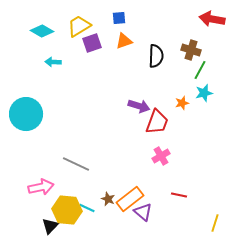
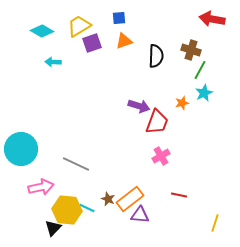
cyan star: rotated 12 degrees counterclockwise
cyan circle: moved 5 px left, 35 px down
purple triangle: moved 3 px left, 3 px down; rotated 36 degrees counterclockwise
black triangle: moved 3 px right, 2 px down
